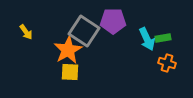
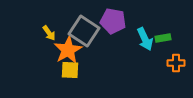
purple pentagon: rotated 10 degrees clockwise
yellow arrow: moved 23 px right, 1 px down
cyan arrow: moved 2 px left
orange cross: moved 9 px right; rotated 18 degrees counterclockwise
yellow square: moved 2 px up
